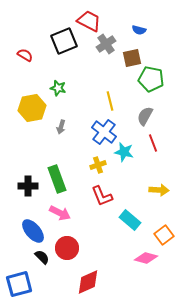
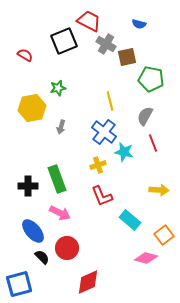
blue semicircle: moved 6 px up
gray cross: rotated 24 degrees counterclockwise
brown square: moved 5 px left, 1 px up
green star: rotated 28 degrees counterclockwise
